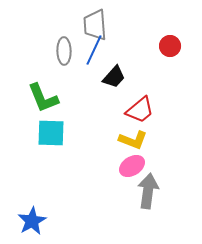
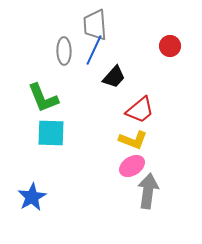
blue star: moved 24 px up
